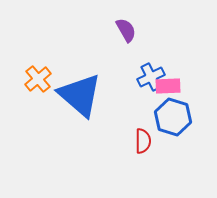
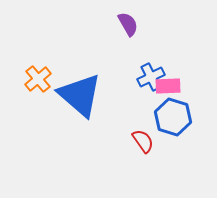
purple semicircle: moved 2 px right, 6 px up
red semicircle: rotated 35 degrees counterclockwise
